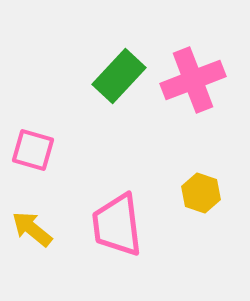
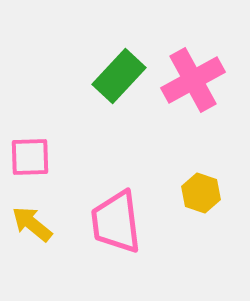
pink cross: rotated 8 degrees counterclockwise
pink square: moved 3 px left, 7 px down; rotated 18 degrees counterclockwise
pink trapezoid: moved 1 px left, 3 px up
yellow arrow: moved 5 px up
